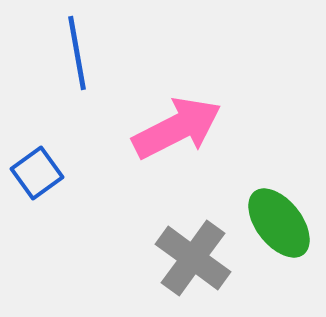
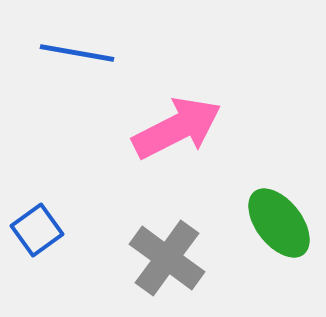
blue line: rotated 70 degrees counterclockwise
blue square: moved 57 px down
gray cross: moved 26 px left
